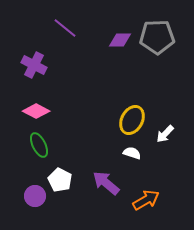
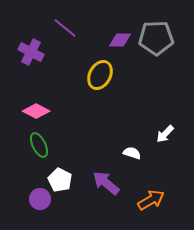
gray pentagon: moved 1 px left, 1 px down
purple cross: moved 3 px left, 13 px up
yellow ellipse: moved 32 px left, 45 px up
purple circle: moved 5 px right, 3 px down
orange arrow: moved 5 px right
